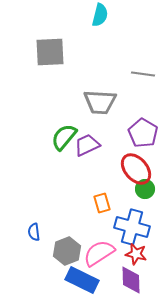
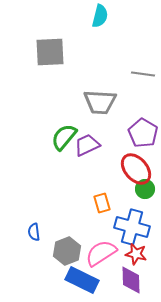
cyan semicircle: moved 1 px down
pink semicircle: moved 2 px right
